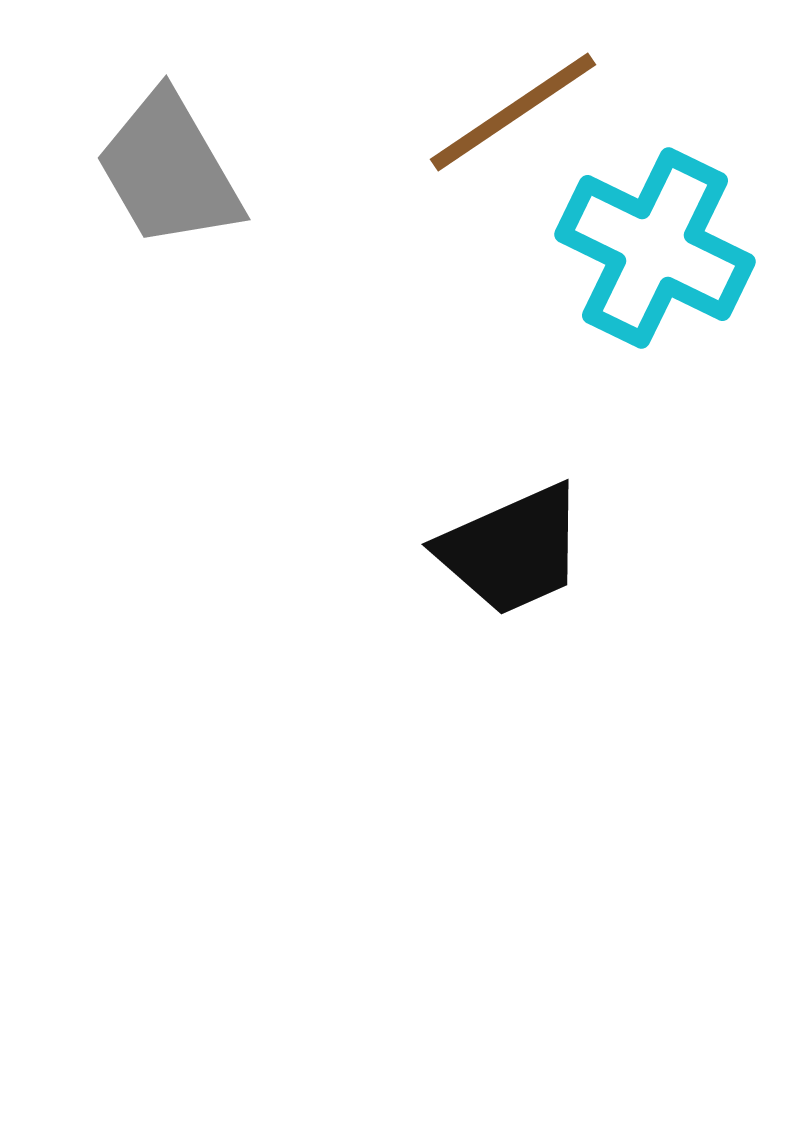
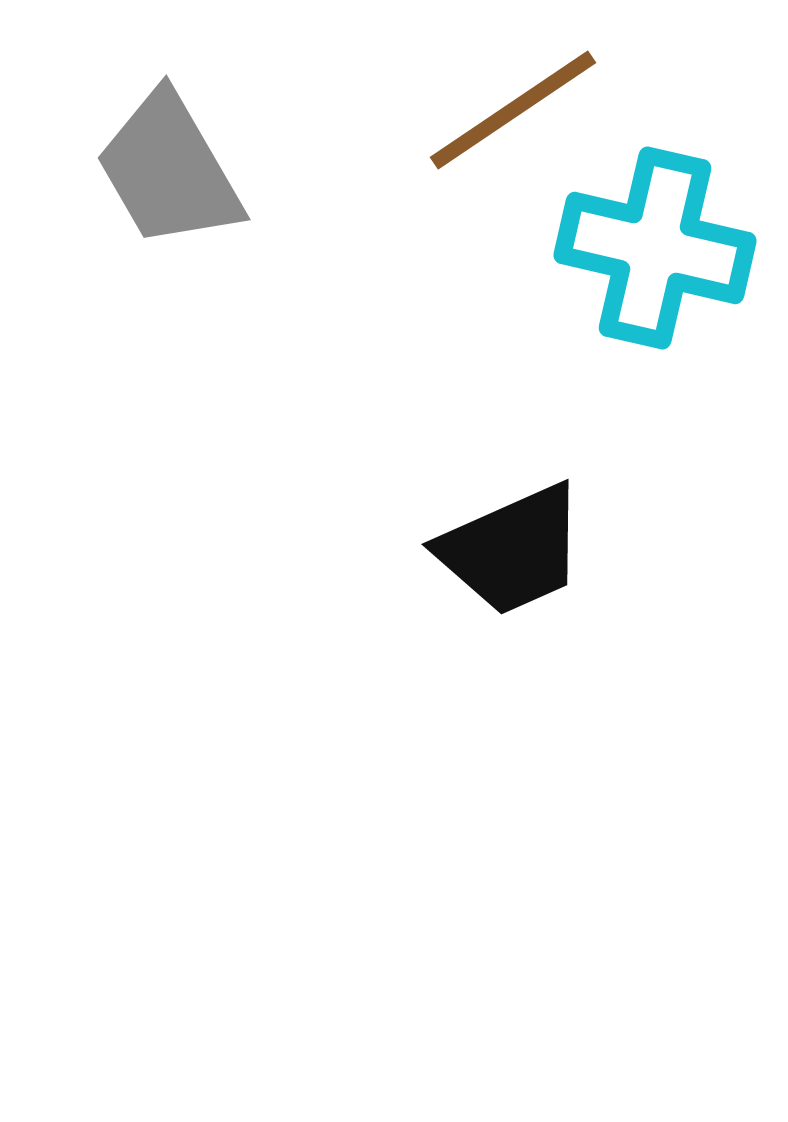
brown line: moved 2 px up
cyan cross: rotated 13 degrees counterclockwise
